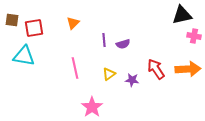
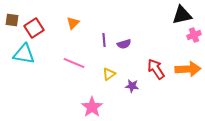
red square: rotated 24 degrees counterclockwise
pink cross: moved 1 px up; rotated 32 degrees counterclockwise
purple semicircle: moved 1 px right
cyan triangle: moved 2 px up
pink line: moved 1 px left, 5 px up; rotated 55 degrees counterclockwise
purple star: moved 6 px down
